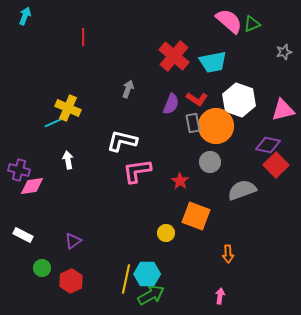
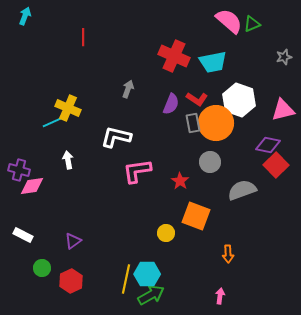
gray star: moved 5 px down
red cross: rotated 16 degrees counterclockwise
cyan line: moved 2 px left
orange circle: moved 3 px up
white L-shape: moved 6 px left, 4 px up
